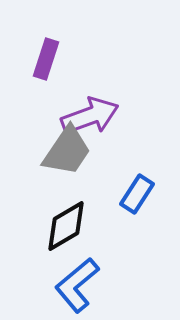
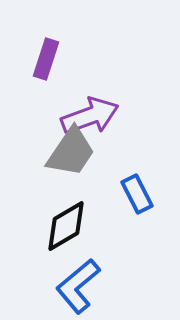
gray trapezoid: moved 4 px right, 1 px down
blue rectangle: rotated 60 degrees counterclockwise
blue L-shape: moved 1 px right, 1 px down
